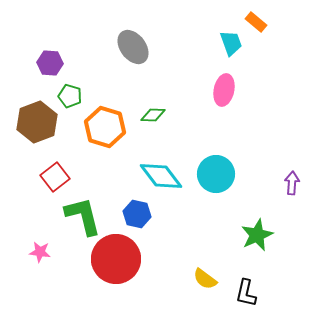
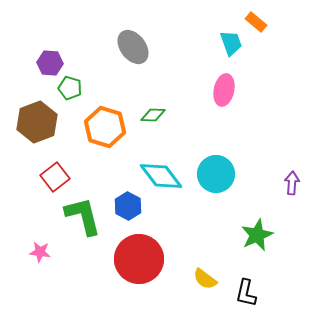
green pentagon: moved 8 px up
blue hexagon: moved 9 px left, 8 px up; rotated 16 degrees clockwise
red circle: moved 23 px right
